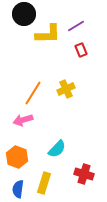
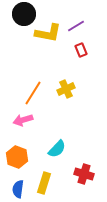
yellow L-shape: moved 1 px up; rotated 12 degrees clockwise
